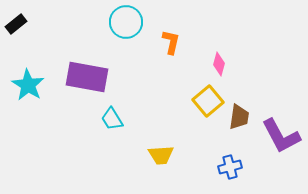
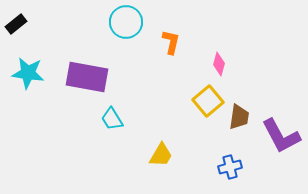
cyan star: moved 12 px up; rotated 24 degrees counterclockwise
yellow trapezoid: rotated 56 degrees counterclockwise
